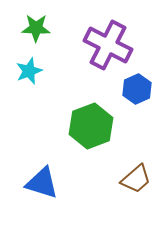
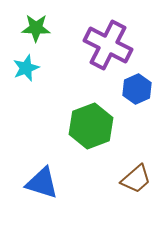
cyan star: moved 3 px left, 3 px up
